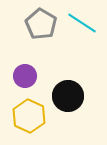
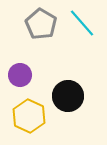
cyan line: rotated 16 degrees clockwise
purple circle: moved 5 px left, 1 px up
